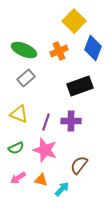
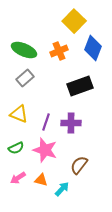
gray rectangle: moved 1 px left
purple cross: moved 2 px down
